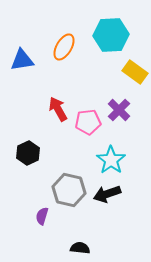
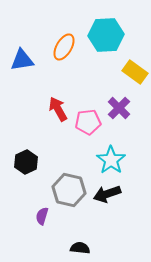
cyan hexagon: moved 5 px left
purple cross: moved 2 px up
black hexagon: moved 2 px left, 9 px down
